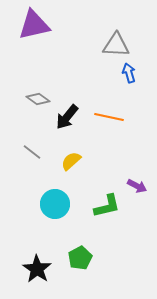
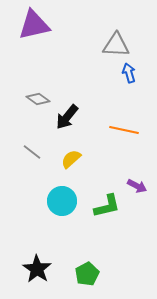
orange line: moved 15 px right, 13 px down
yellow semicircle: moved 2 px up
cyan circle: moved 7 px right, 3 px up
green pentagon: moved 7 px right, 16 px down
